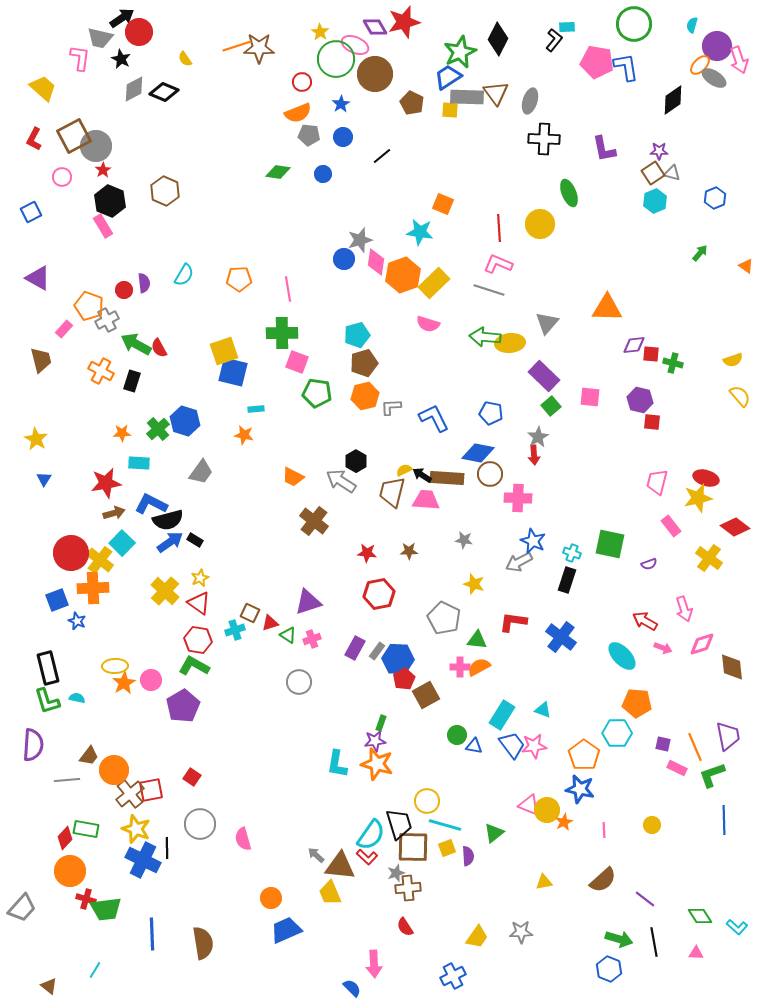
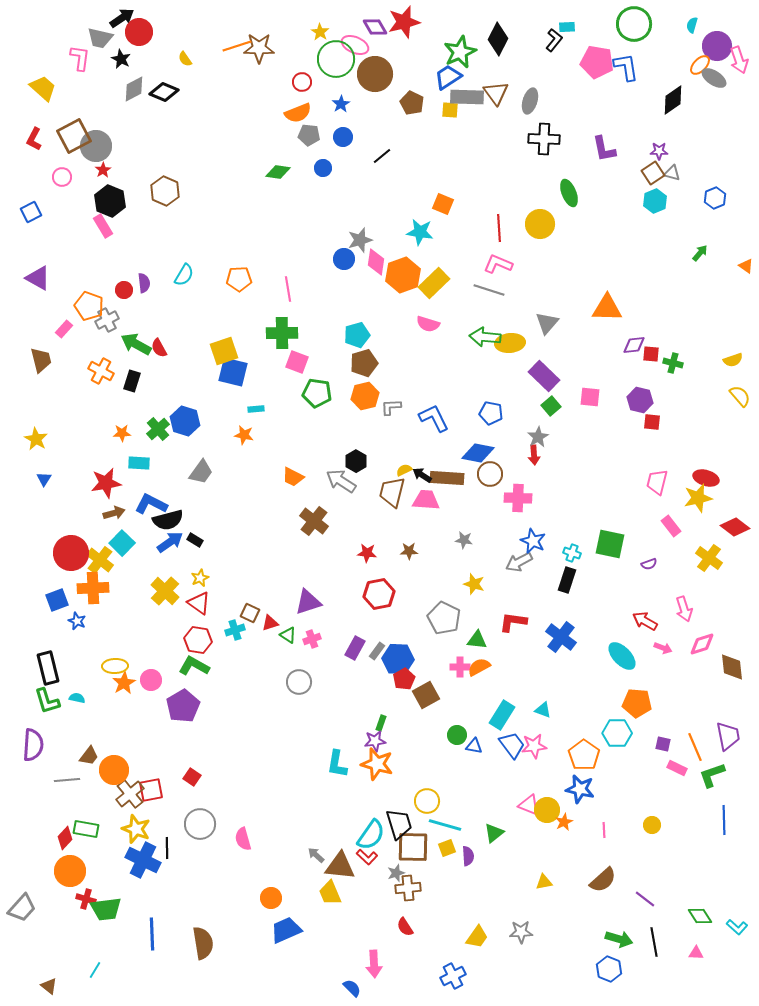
blue circle at (323, 174): moved 6 px up
